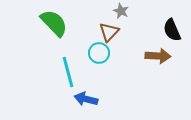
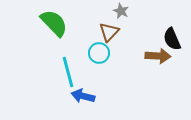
black semicircle: moved 9 px down
blue arrow: moved 3 px left, 3 px up
